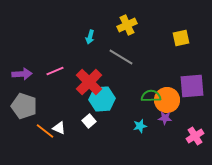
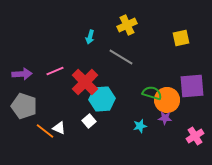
red cross: moved 4 px left
green semicircle: moved 1 px right, 3 px up; rotated 18 degrees clockwise
